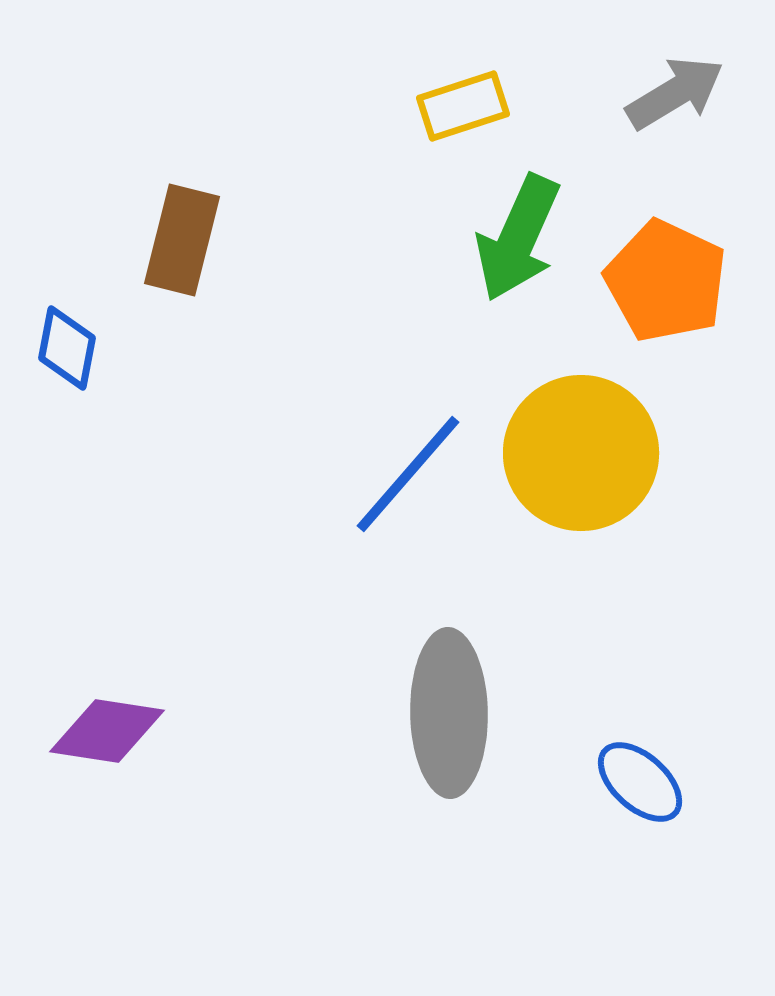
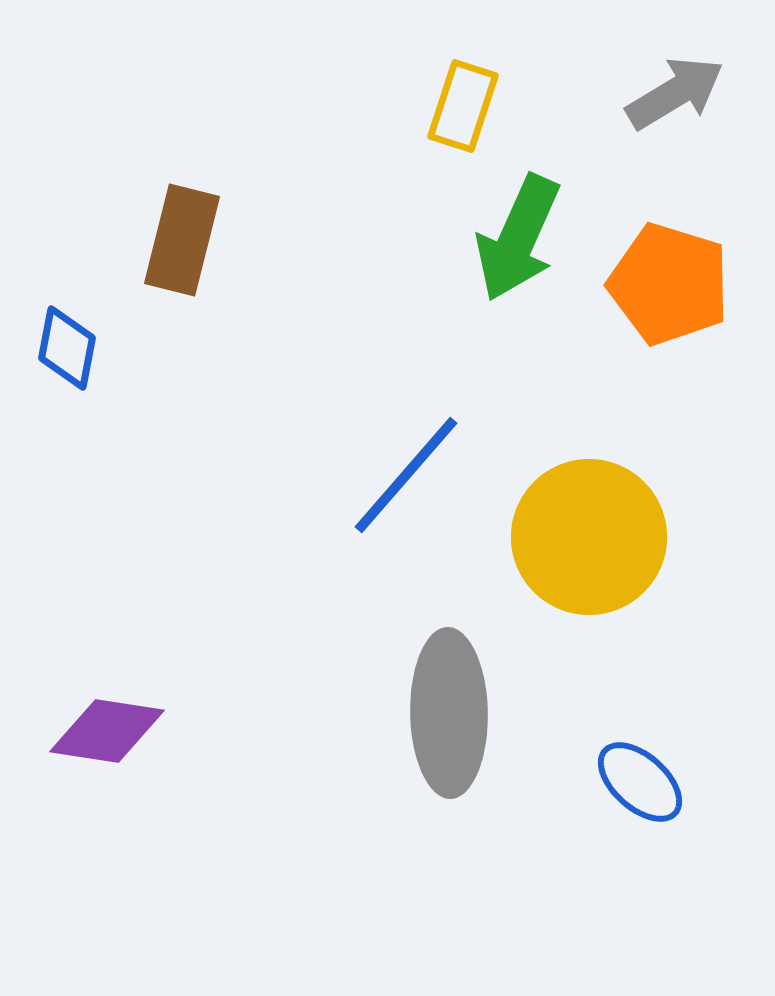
yellow rectangle: rotated 54 degrees counterclockwise
orange pentagon: moved 3 px right, 3 px down; rotated 8 degrees counterclockwise
yellow circle: moved 8 px right, 84 px down
blue line: moved 2 px left, 1 px down
